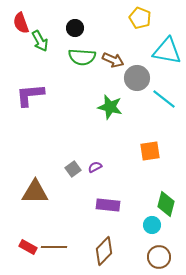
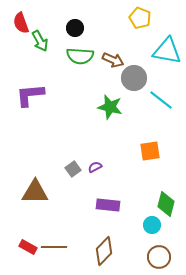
green semicircle: moved 2 px left, 1 px up
gray circle: moved 3 px left
cyan line: moved 3 px left, 1 px down
